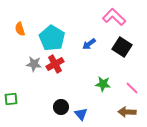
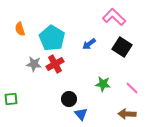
black circle: moved 8 px right, 8 px up
brown arrow: moved 2 px down
